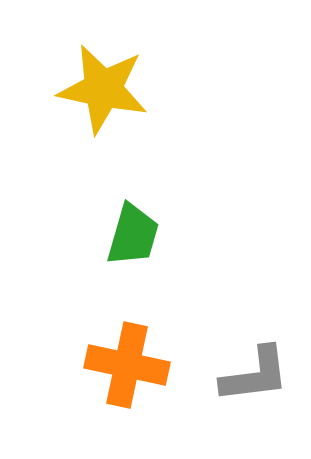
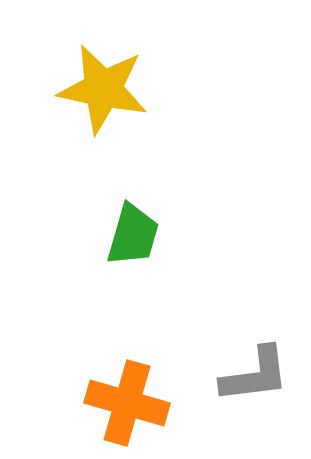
orange cross: moved 38 px down; rotated 4 degrees clockwise
